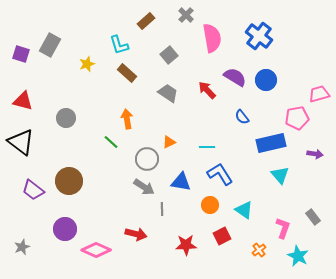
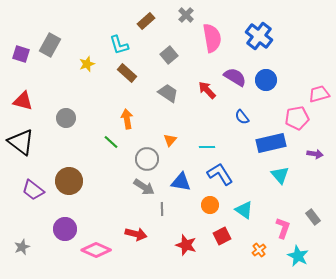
orange triangle at (169, 142): moved 1 px right, 2 px up; rotated 24 degrees counterclockwise
red star at (186, 245): rotated 20 degrees clockwise
